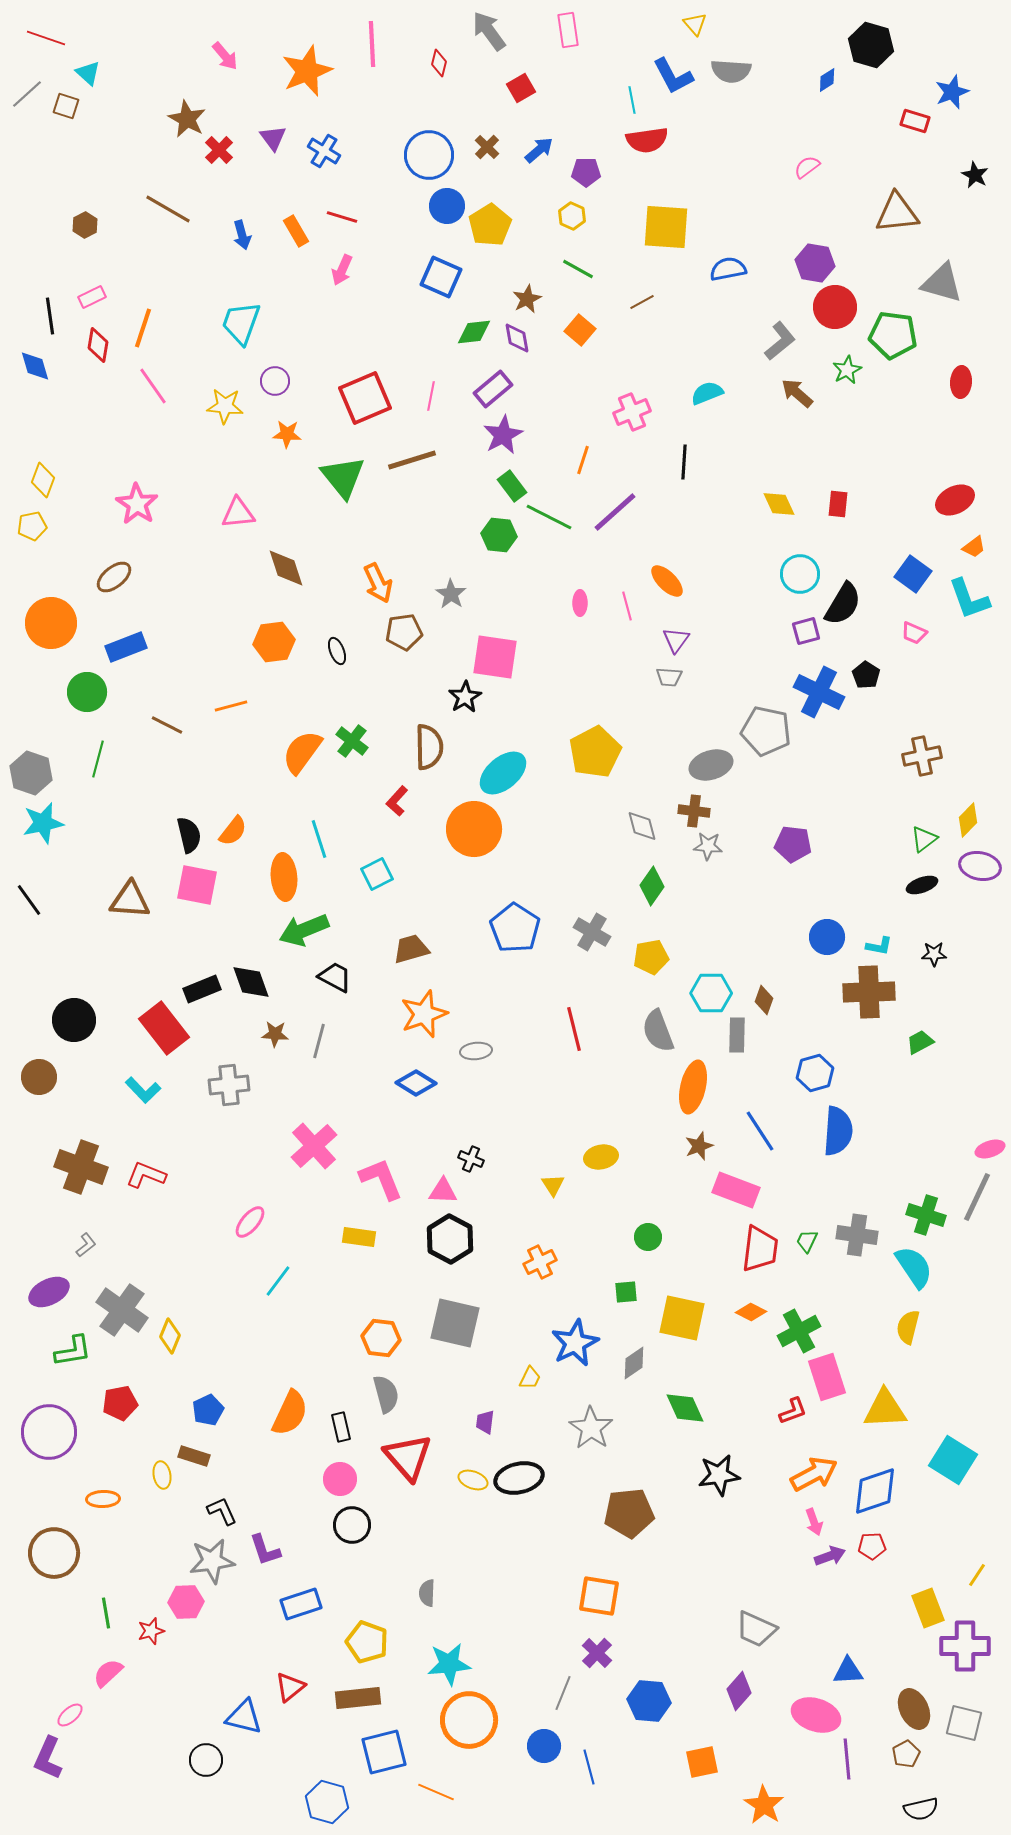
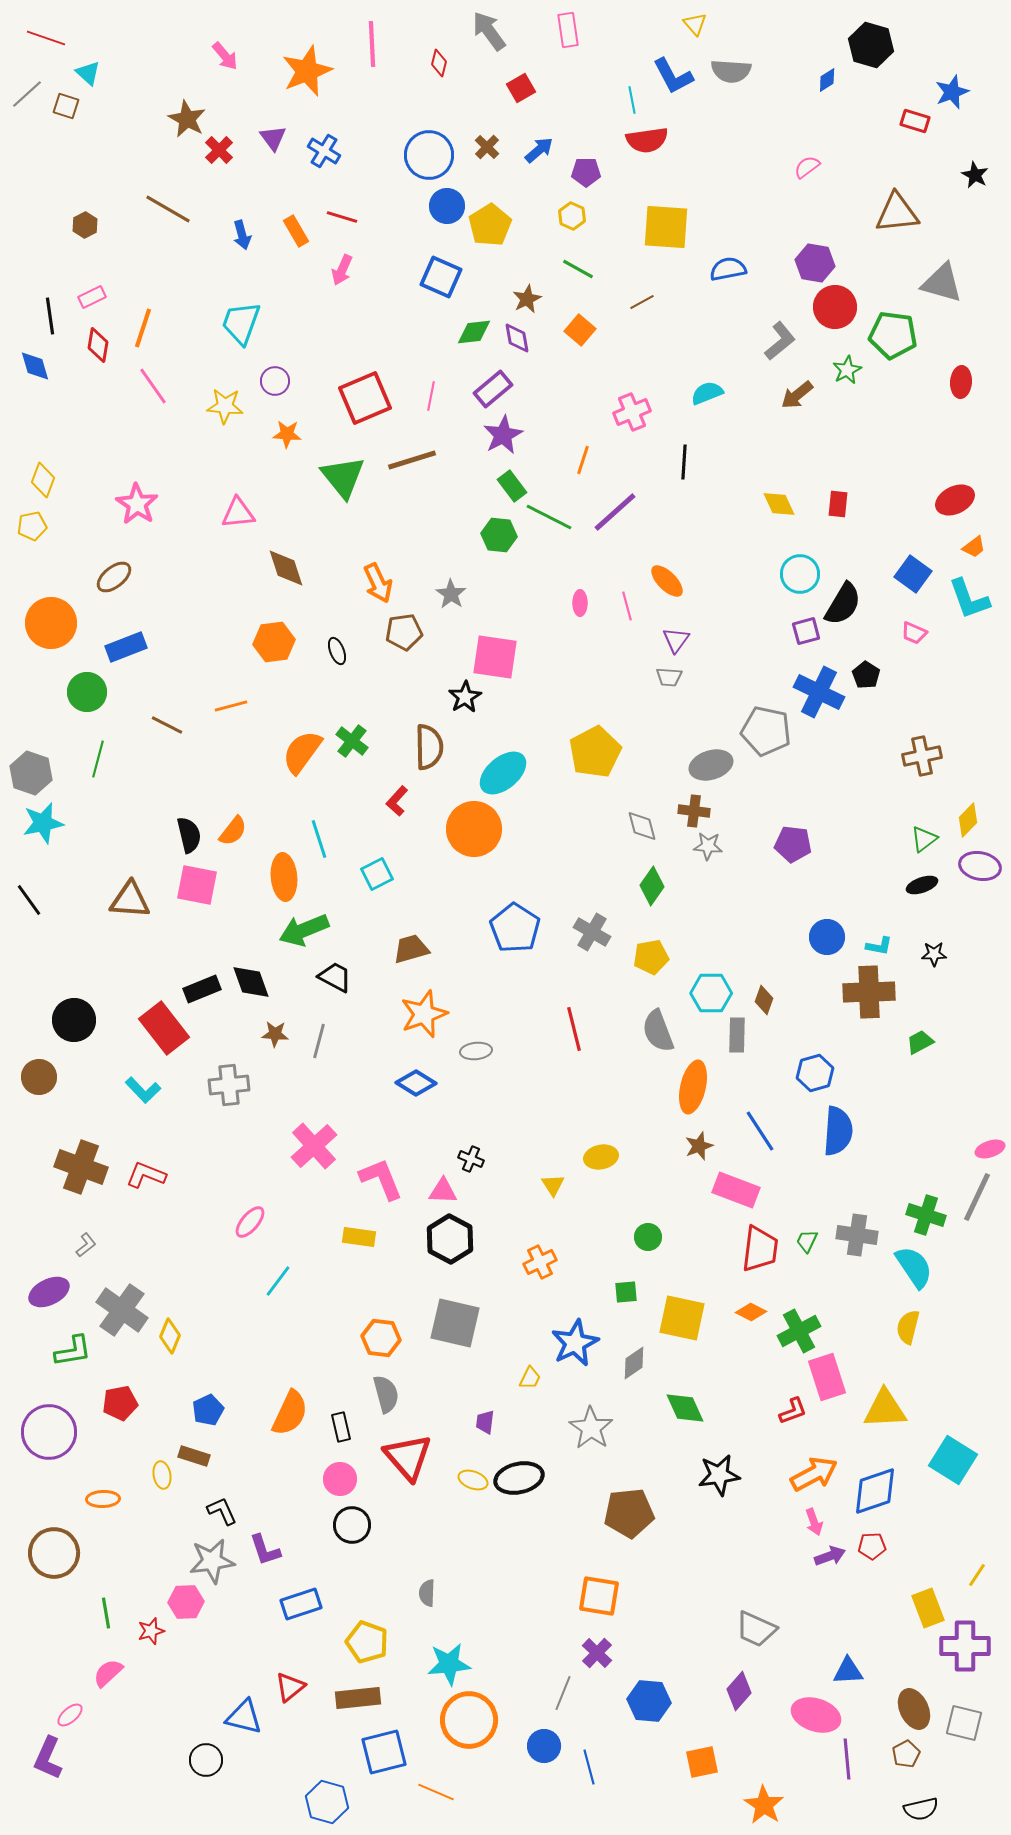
brown arrow at (797, 393): moved 2 px down; rotated 80 degrees counterclockwise
